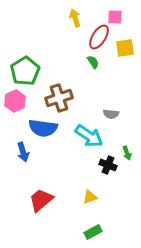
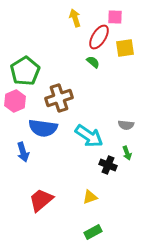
green semicircle: rotated 16 degrees counterclockwise
gray semicircle: moved 15 px right, 11 px down
